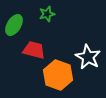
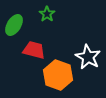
green star: rotated 21 degrees counterclockwise
